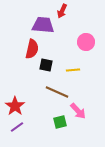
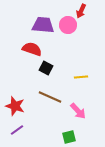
red arrow: moved 19 px right
pink circle: moved 18 px left, 17 px up
red semicircle: rotated 84 degrees counterclockwise
black square: moved 3 px down; rotated 16 degrees clockwise
yellow line: moved 8 px right, 7 px down
brown line: moved 7 px left, 5 px down
red star: rotated 18 degrees counterclockwise
green square: moved 9 px right, 15 px down
purple line: moved 3 px down
